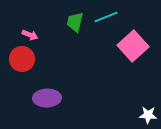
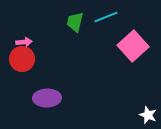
pink arrow: moved 6 px left, 7 px down; rotated 28 degrees counterclockwise
white star: rotated 18 degrees clockwise
